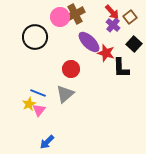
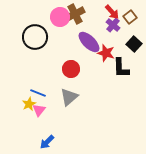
gray triangle: moved 4 px right, 3 px down
